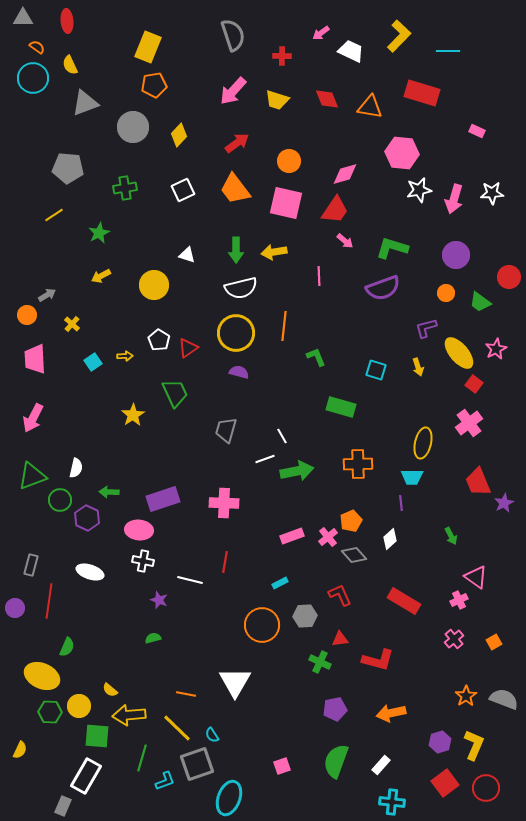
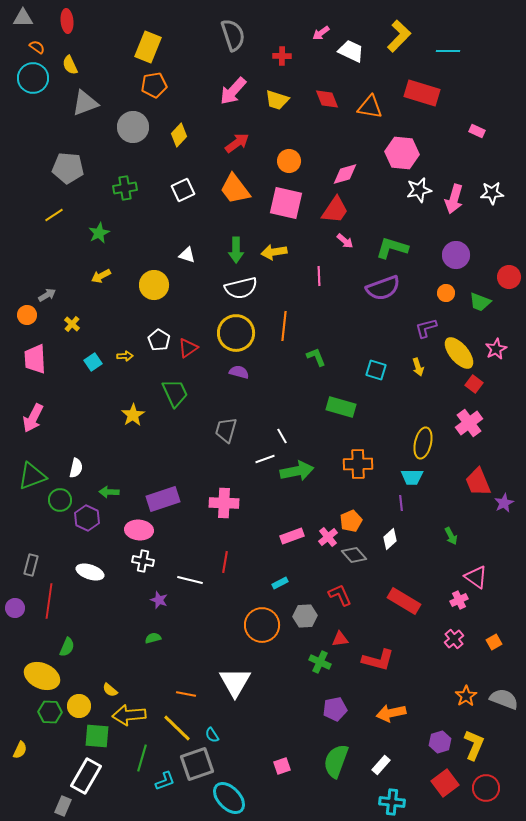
green trapezoid at (480, 302): rotated 15 degrees counterclockwise
cyan ellipse at (229, 798): rotated 64 degrees counterclockwise
